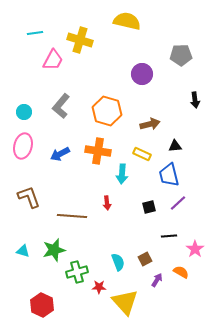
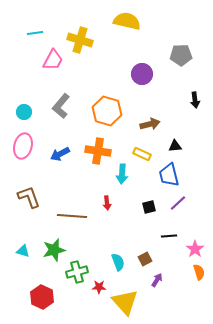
orange semicircle: moved 18 px right; rotated 42 degrees clockwise
red hexagon: moved 8 px up
